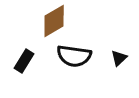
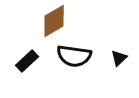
black rectangle: moved 3 px right; rotated 15 degrees clockwise
